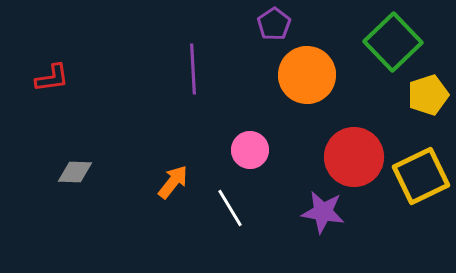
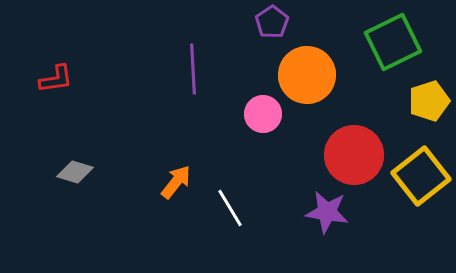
purple pentagon: moved 2 px left, 2 px up
green square: rotated 18 degrees clockwise
red L-shape: moved 4 px right, 1 px down
yellow pentagon: moved 1 px right, 6 px down
pink circle: moved 13 px right, 36 px up
red circle: moved 2 px up
gray diamond: rotated 15 degrees clockwise
yellow square: rotated 12 degrees counterclockwise
orange arrow: moved 3 px right
purple star: moved 4 px right
